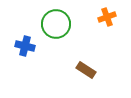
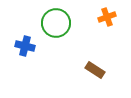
green circle: moved 1 px up
brown rectangle: moved 9 px right
